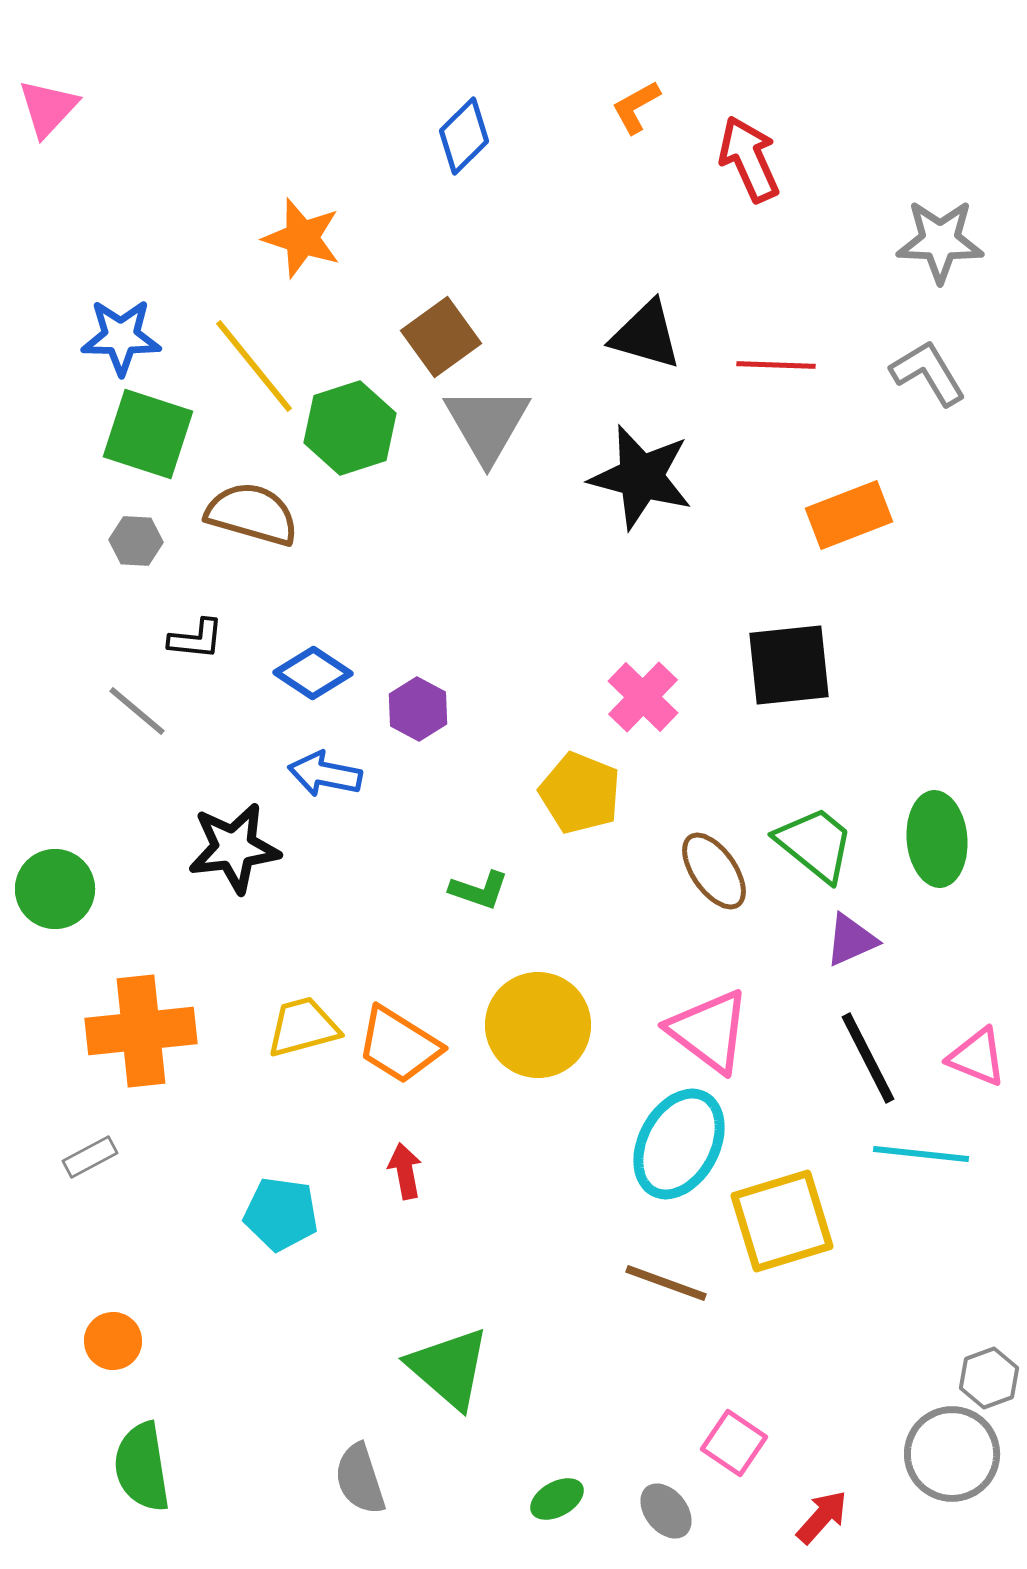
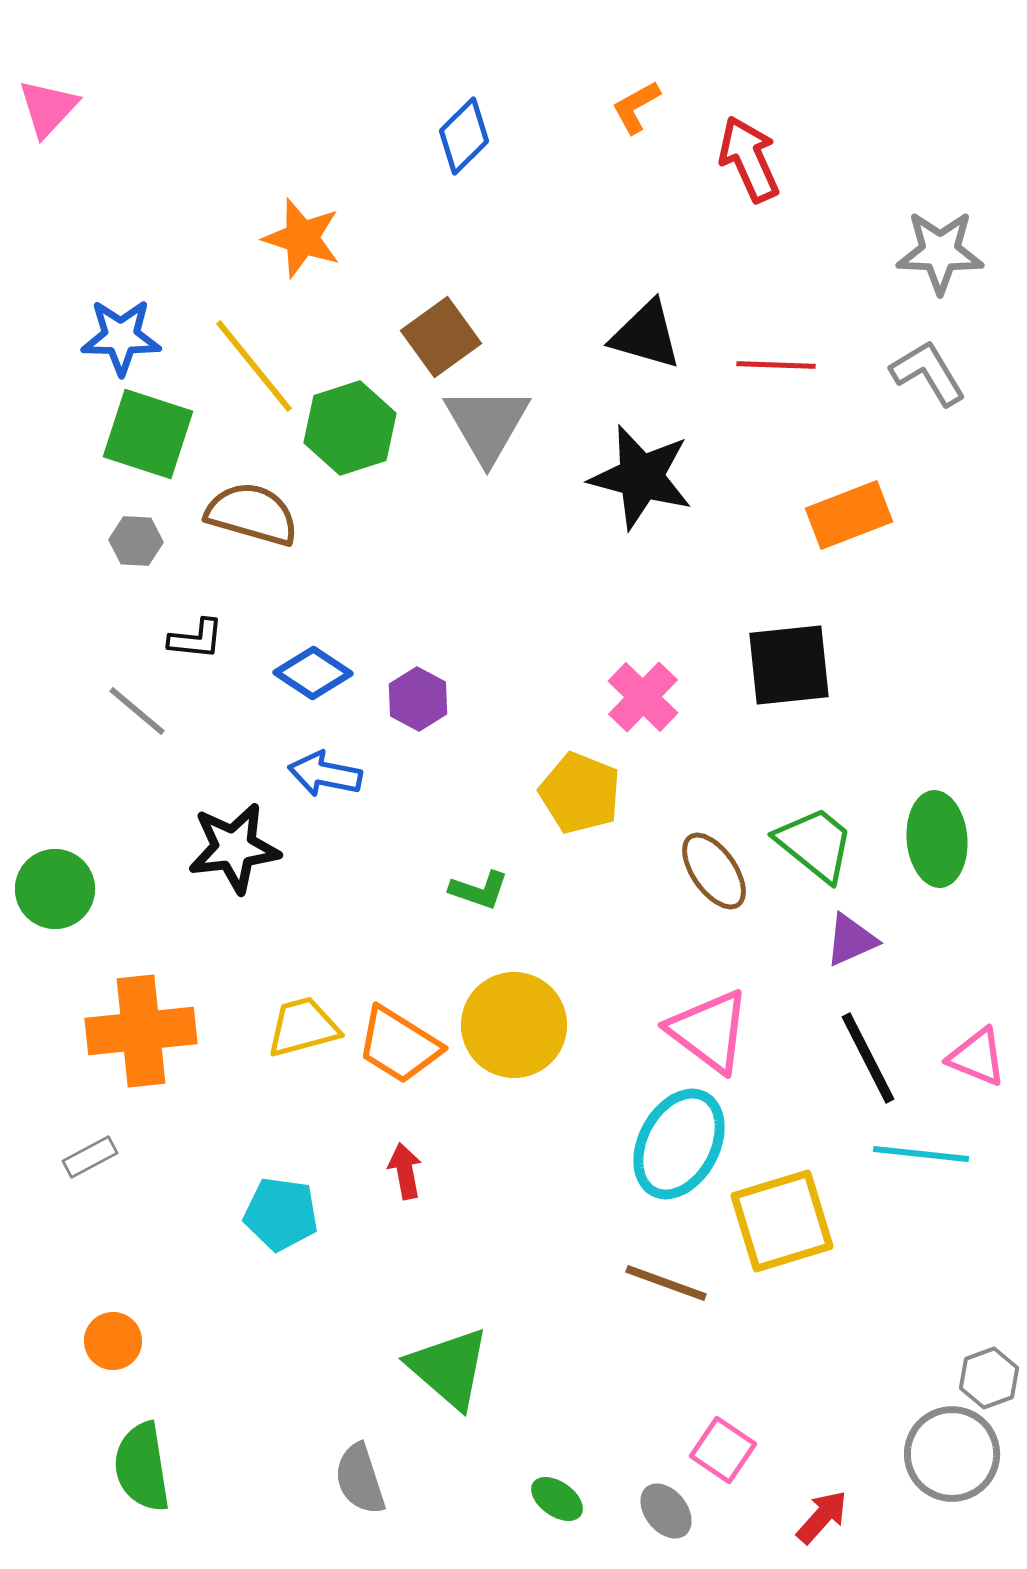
gray star at (940, 241): moved 11 px down
purple hexagon at (418, 709): moved 10 px up
yellow circle at (538, 1025): moved 24 px left
pink square at (734, 1443): moved 11 px left, 7 px down
green ellipse at (557, 1499): rotated 64 degrees clockwise
